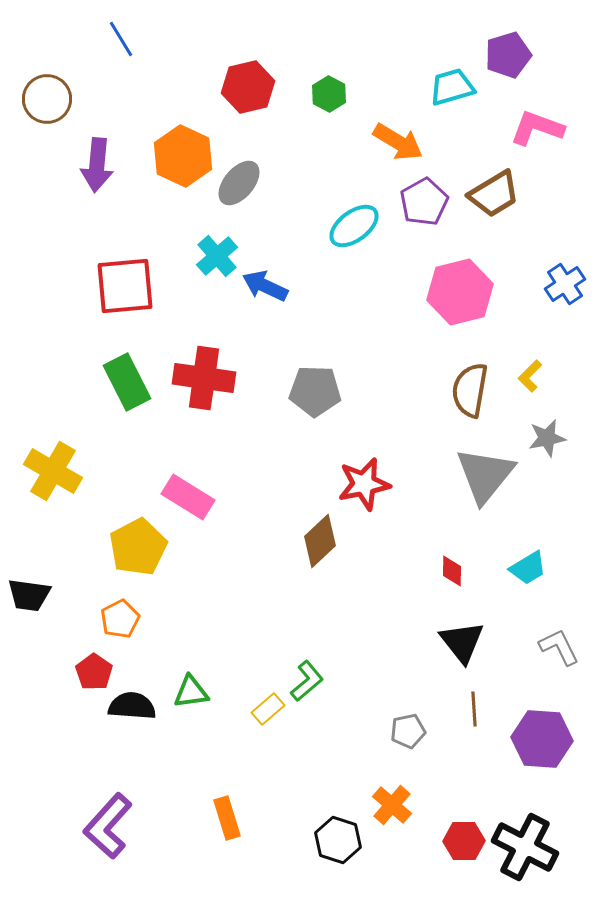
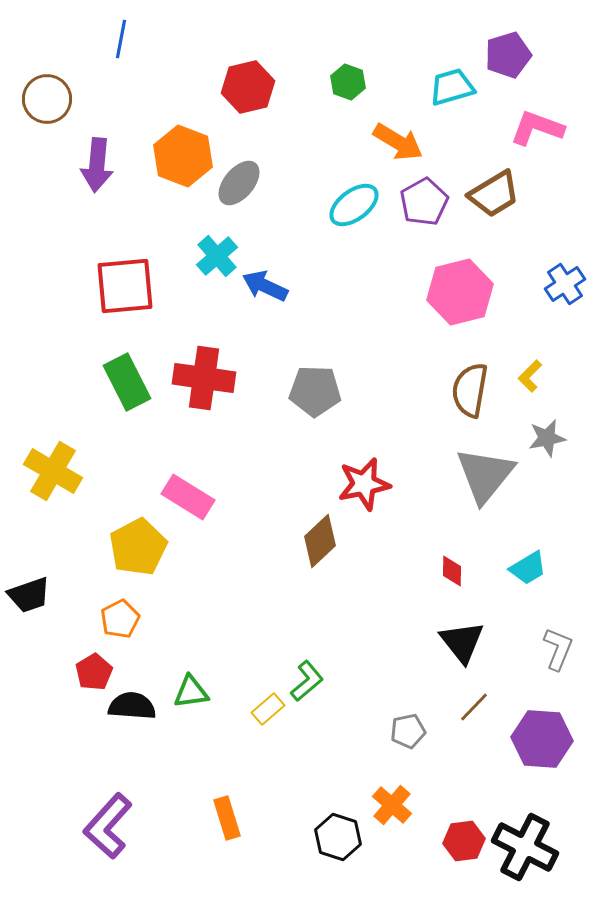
blue line at (121, 39): rotated 42 degrees clockwise
green hexagon at (329, 94): moved 19 px right, 12 px up; rotated 8 degrees counterclockwise
orange hexagon at (183, 156): rotated 4 degrees counterclockwise
cyan ellipse at (354, 226): moved 21 px up
black trapezoid at (29, 595): rotated 27 degrees counterclockwise
gray L-shape at (559, 647): moved 1 px left, 2 px down; rotated 48 degrees clockwise
red pentagon at (94, 672): rotated 6 degrees clockwise
brown line at (474, 709): moved 2 px up; rotated 48 degrees clockwise
black hexagon at (338, 840): moved 3 px up
red hexagon at (464, 841): rotated 6 degrees counterclockwise
